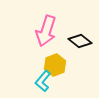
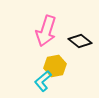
yellow hexagon: moved 1 px down; rotated 10 degrees clockwise
cyan L-shape: rotated 10 degrees clockwise
